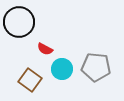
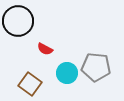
black circle: moved 1 px left, 1 px up
cyan circle: moved 5 px right, 4 px down
brown square: moved 4 px down
